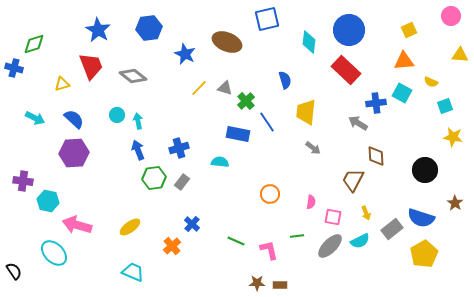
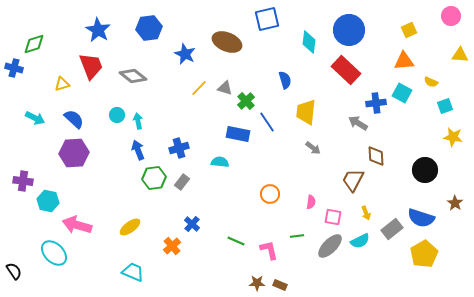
brown rectangle at (280, 285): rotated 24 degrees clockwise
